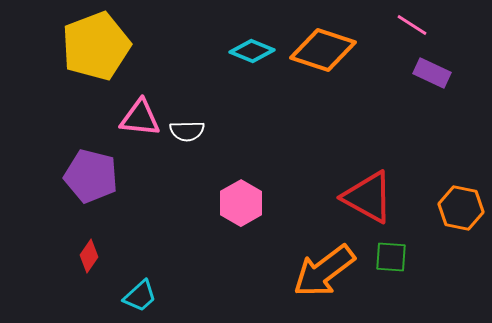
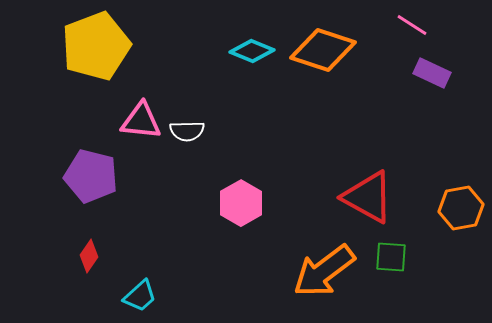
pink triangle: moved 1 px right, 3 px down
orange hexagon: rotated 21 degrees counterclockwise
